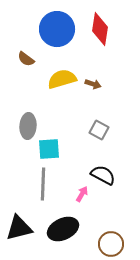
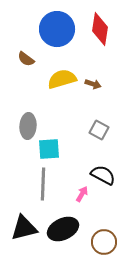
black triangle: moved 5 px right
brown circle: moved 7 px left, 2 px up
